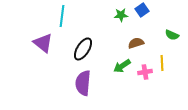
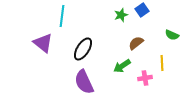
green star: rotated 16 degrees counterclockwise
brown semicircle: rotated 21 degrees counterclockwise
pink cross: moved 6 px down
purple semicircle: moved 1 px right, 1 px up; rotated 30 degrees counterclockwise
